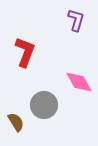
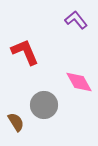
purple L-shape: rotated 55 degrees counterclockwise
red L-shape: rotated 44 degrees counterclockwise
